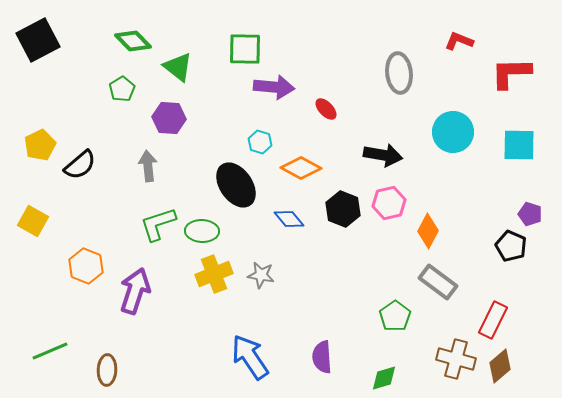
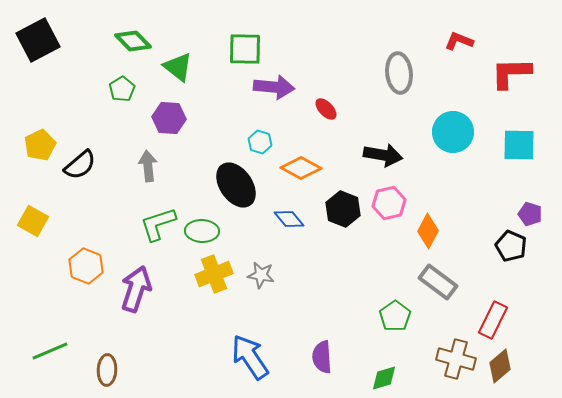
purple arrow at (135, 291): moved 1 px right, 2 px up
